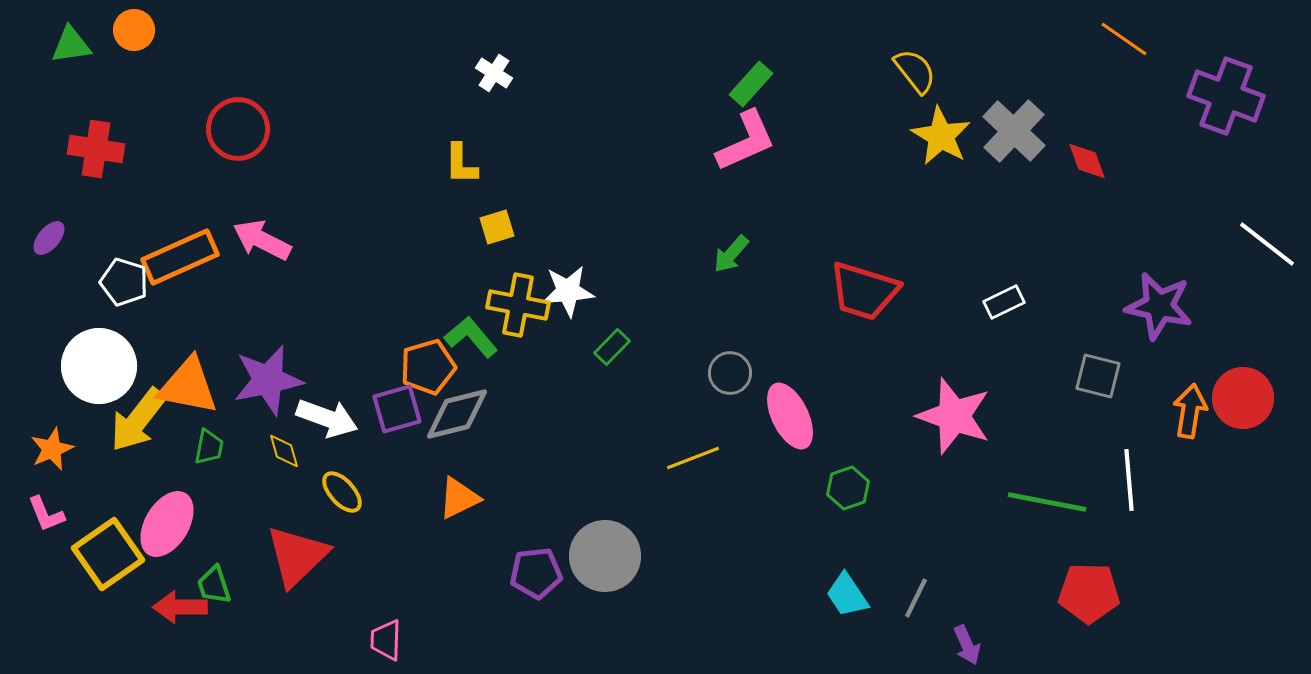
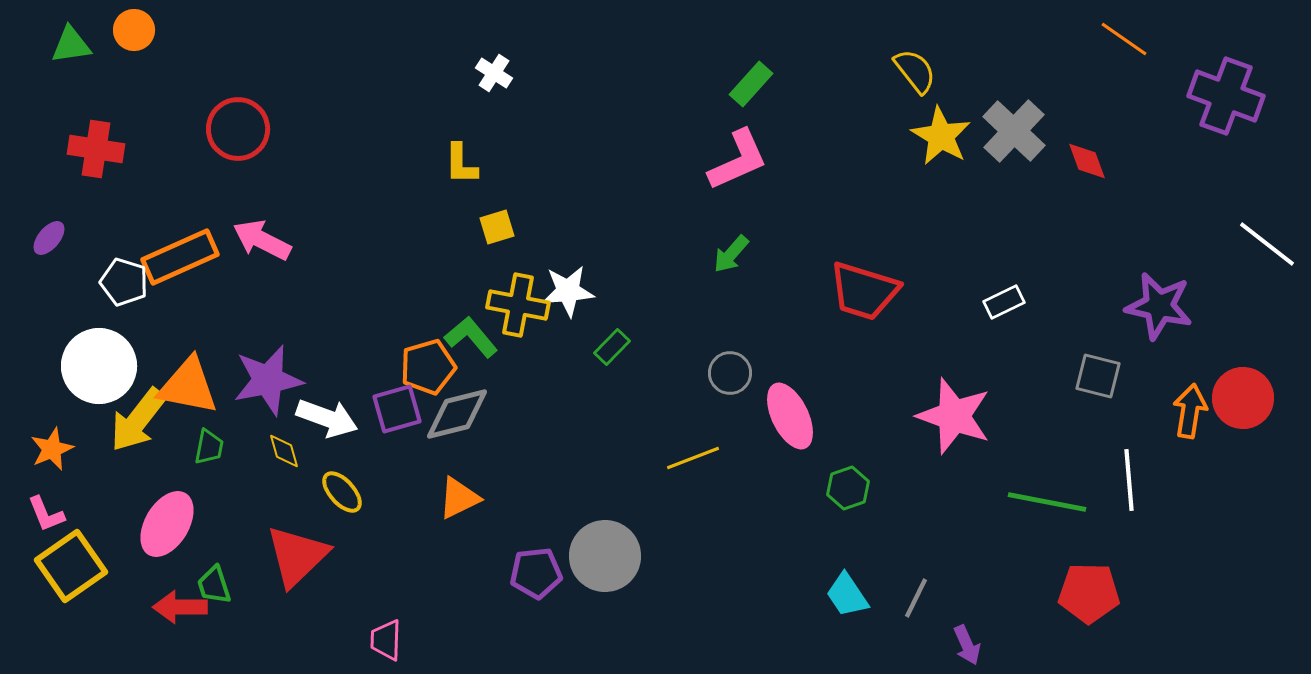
pink L-shape at (746, 141): moved 8 px left, 19 px down
yellow square at (108, 554): moved 37 px left, 12 px down
